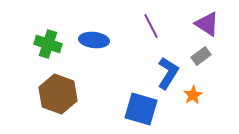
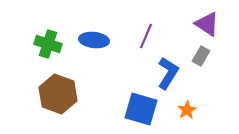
purple line: moved 5 px left, 10 px down; rotated 50 degrees clockwise
gray rectangle: rotated 24 degrees counterclockwise
orange star: moved 6 px left, 15 px down
